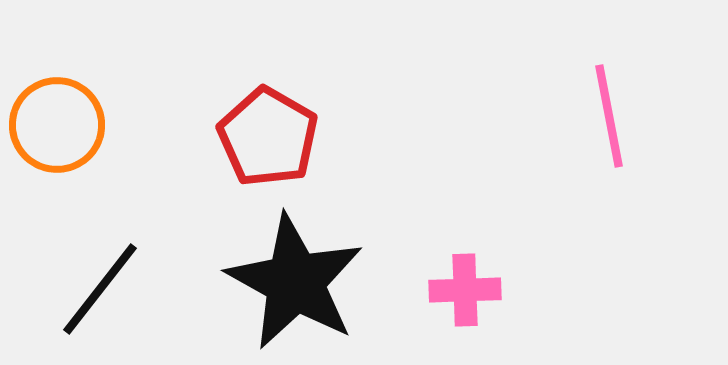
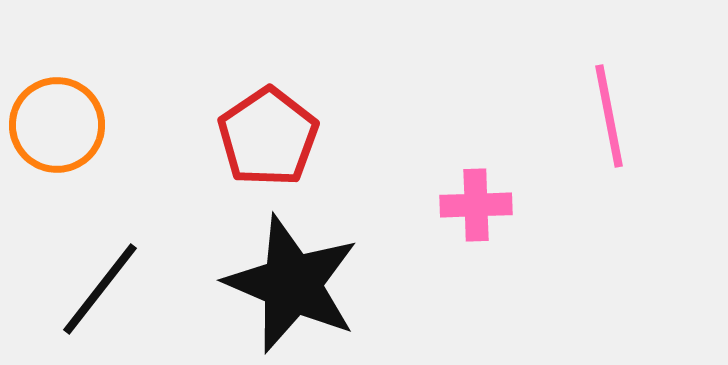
red pentagon: rotated 8 degrees clockwise
black star: moved 3 px left, 2 px down; rotated 6 degrees counterclockwise
pink cross: moved 11 px right, 85 px up
